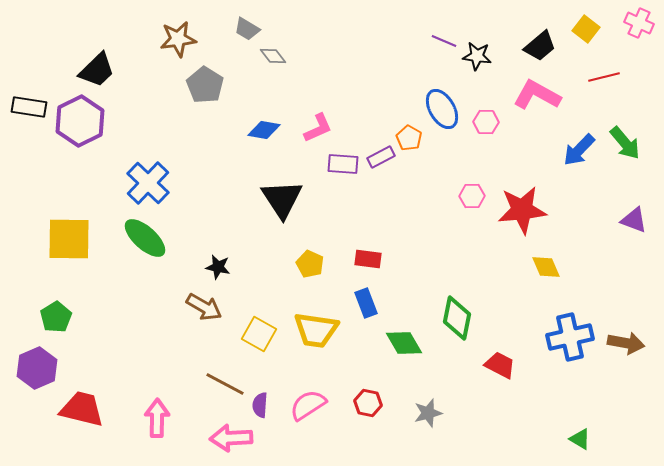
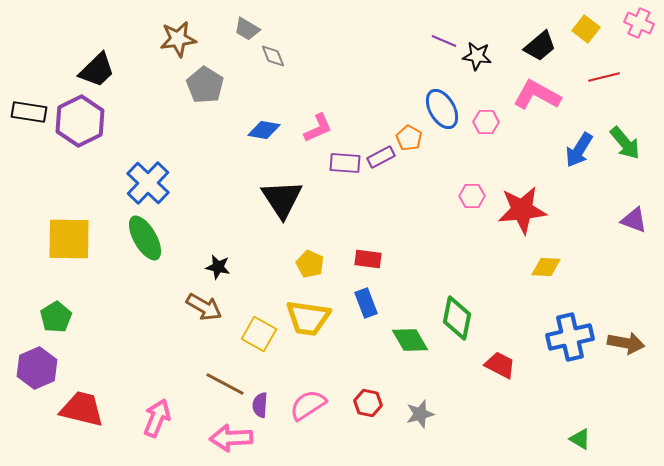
gray diamond at (273, 56): rotated 16 degrees clockwise
black rectangle at (29, 107): moved 5 px down
blue arrow at (579, 150): rotated 12 degrees counterclockwise
purple rectangle at (343, 164): moved 2 px right, 1 px up
green ellipse at (145, 238): rotated 18 degrees clockwise
yellow diamond at (546, 267): rotated 64 degrees counterclockwise
yellow trapezoid at (316, 330): moved 8 px left, 12 px up
green diamond at (404, 343): moved 6 px right, 3 px up
gray star at (428, 413): moved 8 px left, 1 px down
pink arrow at (157, 418): rotated 21 degrees clockwise
